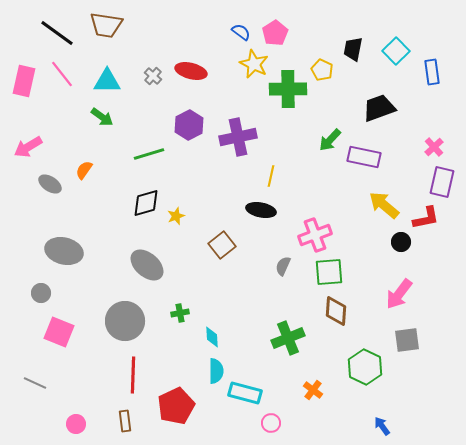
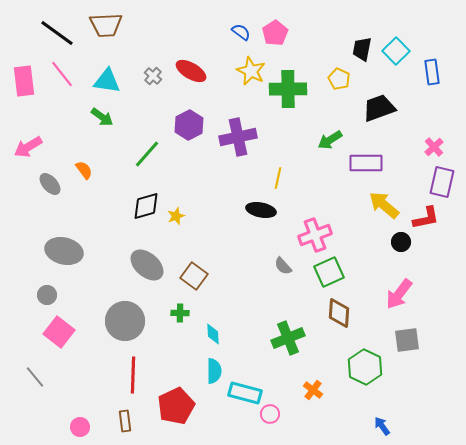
brown trapezoid at (106, 25): rotated 12 degrees counterclockwise
black trapezoid at (353, 49): moved 9 px right
yellow star at (254, 64): moved 3 px left, 7 px down
yellow pentagon at (322, 70): moved 17 px right, 9 px down
red ellipse at (191, 71): rotated 16 degrees clockwise
pink rectangle at (24, 81): rotated 20 degrees counterclockwise
cyan triangle at (107, 81): rotated 8 degrees clockwise
green arrow at (330, 140): rotated 15 degrees clockwise
green line at (149, 154): moved 2 px left; rotated 32 degrees counterclockwise
purple rectangle at (364, 157): moved 2 px right, 6 px down; rotated 12 degrees counterclockwise
orange semicircle at (84, 170): rotated 108 degrees clockwise
yellow line at (271, 176): moved 7 px right, 2 px down
gray ellipse at (50, 184): rotated 15 degrees clockwise
black diamond at (146, 203): moved 3 px down
brown square at (222, 245): moved 28 px left, 31 px down; rotated 16 degrees counterclockwise
gray semicircle at (283, 266): rotated 66 degrees counterclockwise
green square at (329, 272): rotated 20 degrees counterclockwise
gray circle at (41, 293): moved 6 px right, 2 px down
brown diamond at (336, 311): moved 3 px right, 2 px down
green cross at (180, 313): rotated 12 degrees clockwise
pink square at (59, 332): rotated 16 degrees clockwise
cyan diamond at (212, 337): moved 1 px right, 3 px up
cyan semicircle at (216, 371): moved 2 px left
gray line at (35, 383): moved 6 px up; rotated 25 degrees clockwise
pink circle at (271, 423): moved 1 px left, 9 px up
pink circle at (76, 424): moved 4 px right, 3 px down
